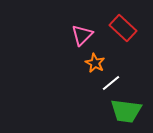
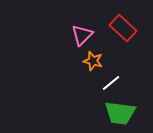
orange star: moved 2 px left, 2 px up; rotated 12 degrees counterclockwise
green trapezoid: moved 6 px left, 2 px down
